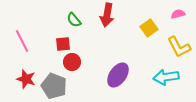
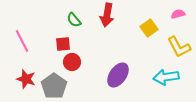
gray pentagon: rotated 15 degrees clockwise
